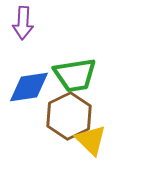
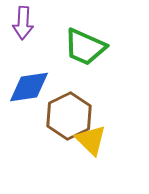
green trapezoid: moved 10 px right, 28 px up; rotated 33 degrees clockwise
